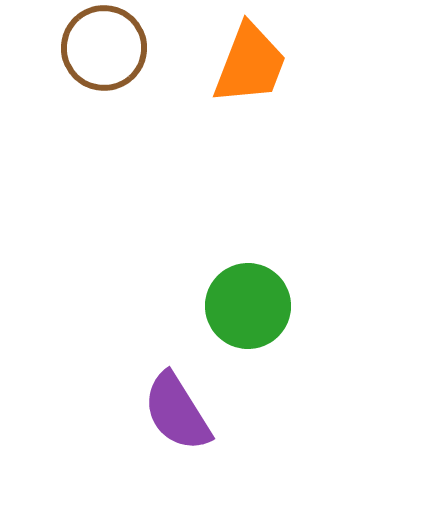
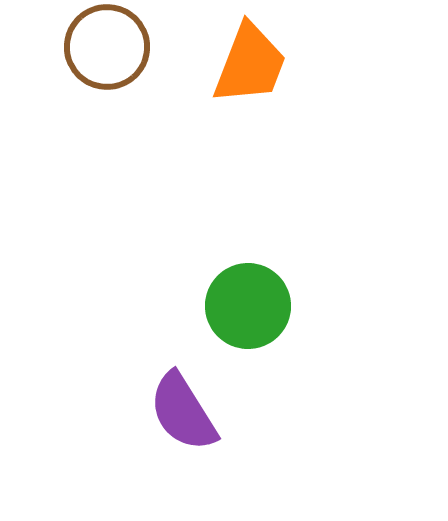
brown circle: moved 3 px right, 1 px up
purple semicircle: moved 6 px right
